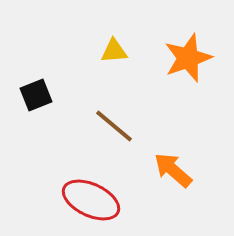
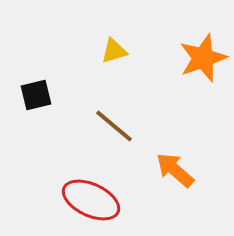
yellow triangle: rotated 12 degrees counterclockwise
orange star: moved 15 px right
black square: rotated 8 degrees clockwise
orange arrow: moved 2 px right
